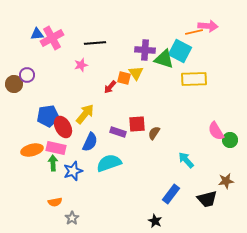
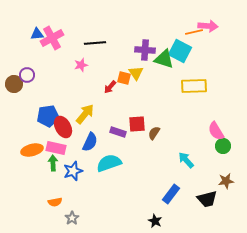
yellow rectangle: moved 7 px down
green circle: moved 7 px left, 6 px down
